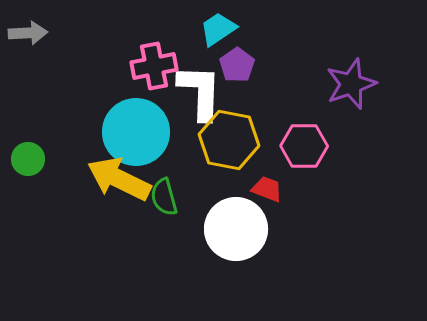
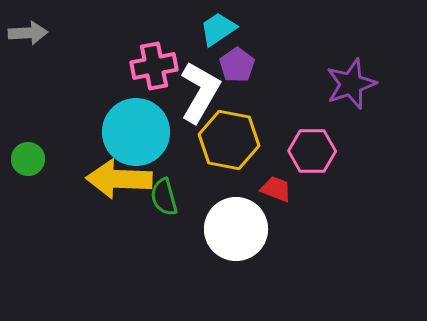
white L-shape: rotated 28 degrees clockwise
pink hexagon: moved 8 px right, 5 px down
yellow arrow: rotated 24 degrees counterclockwise
red trapezoid: moved 9 px right
